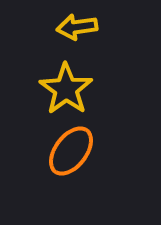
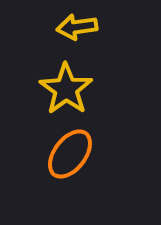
orange ellipse: moved 1 px left, 3 px down
